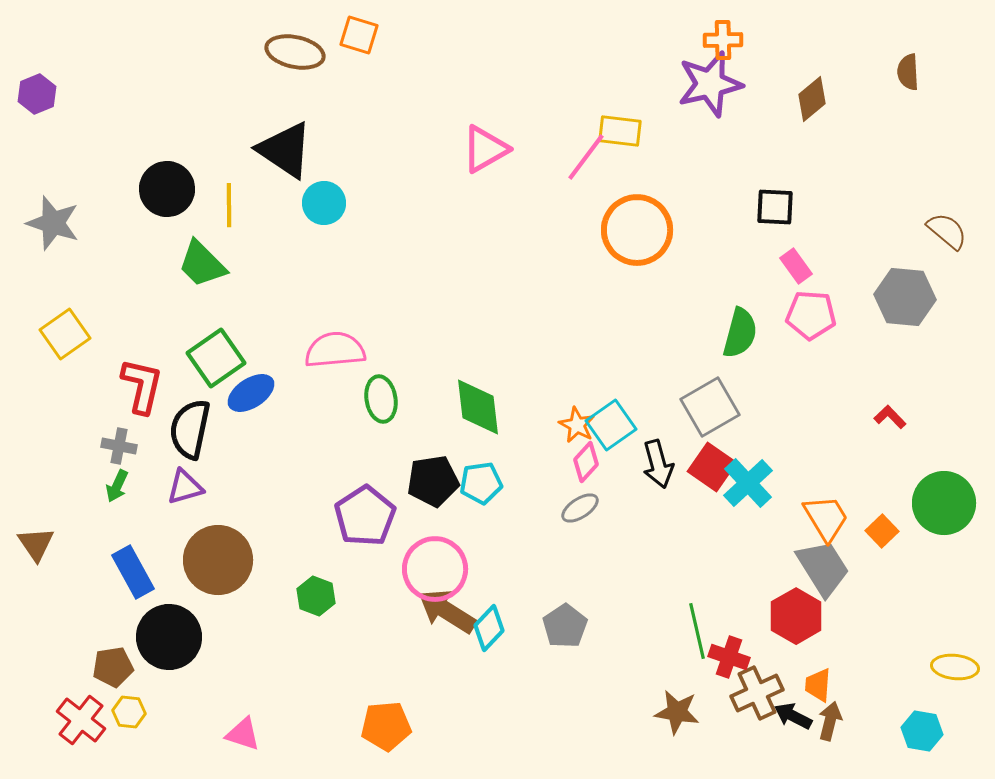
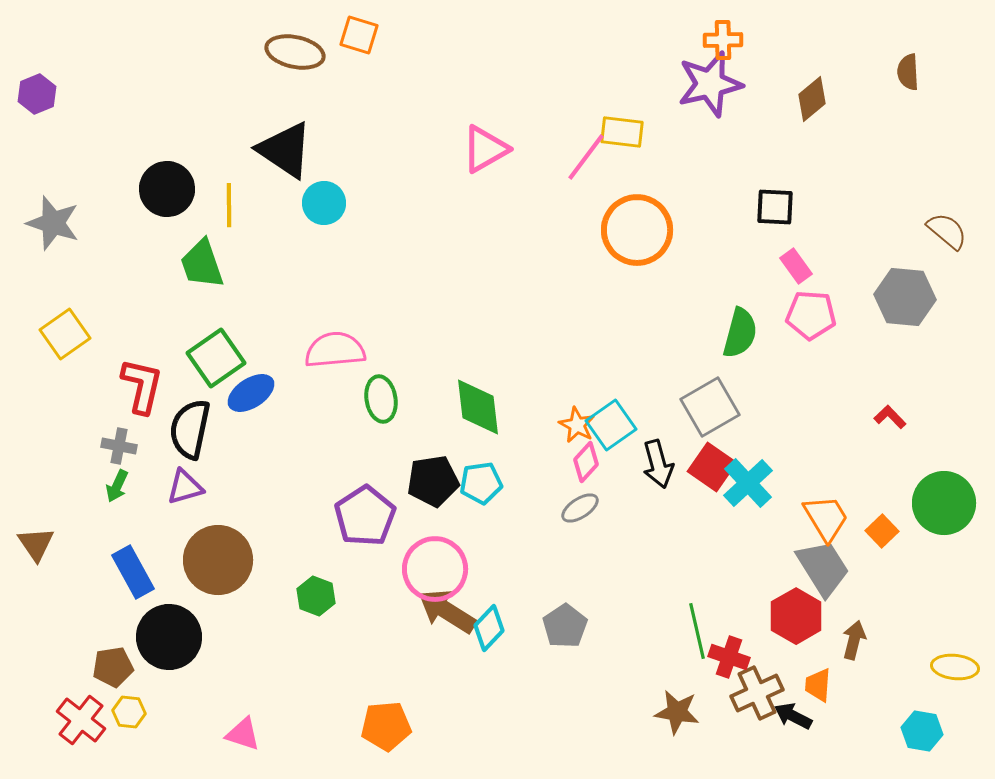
yellow rectangle at (620, 131): moved 2 px right, 1 px down
green trapezoid at (202, 264): rotated 26 degrees clockwise
brown arrow at (830, 721): moved 24 px right, 81 px up
